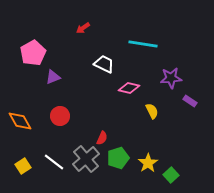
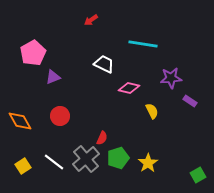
red arrow: moved 8 px right, 8 px up
green square: moved 27 px right; rotated 14 degrees clockwise
